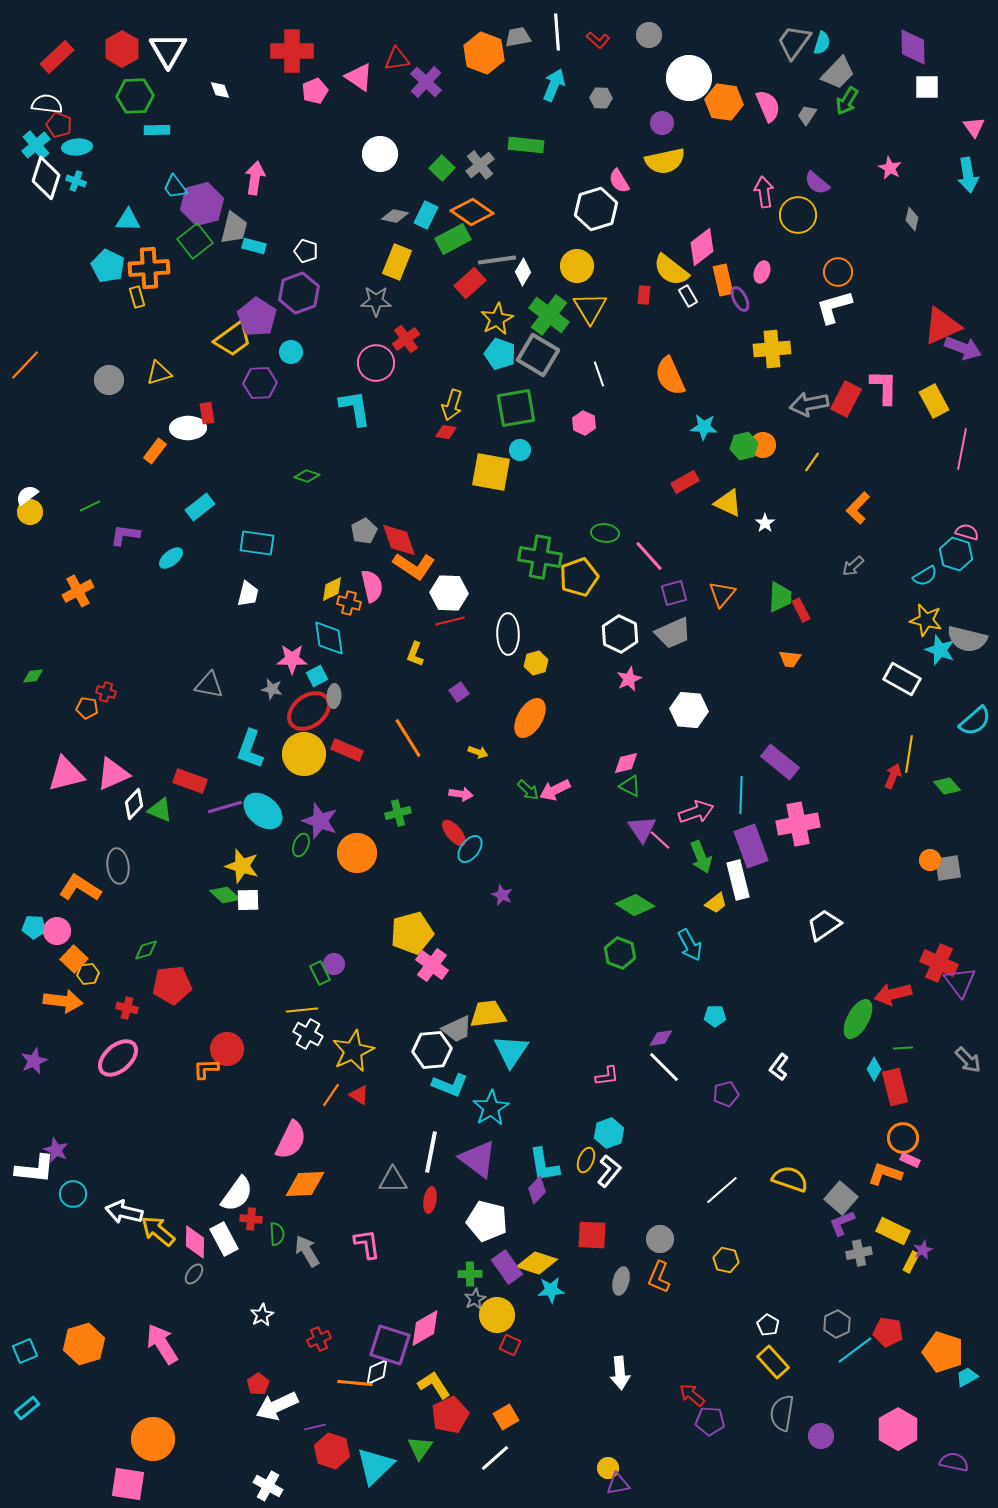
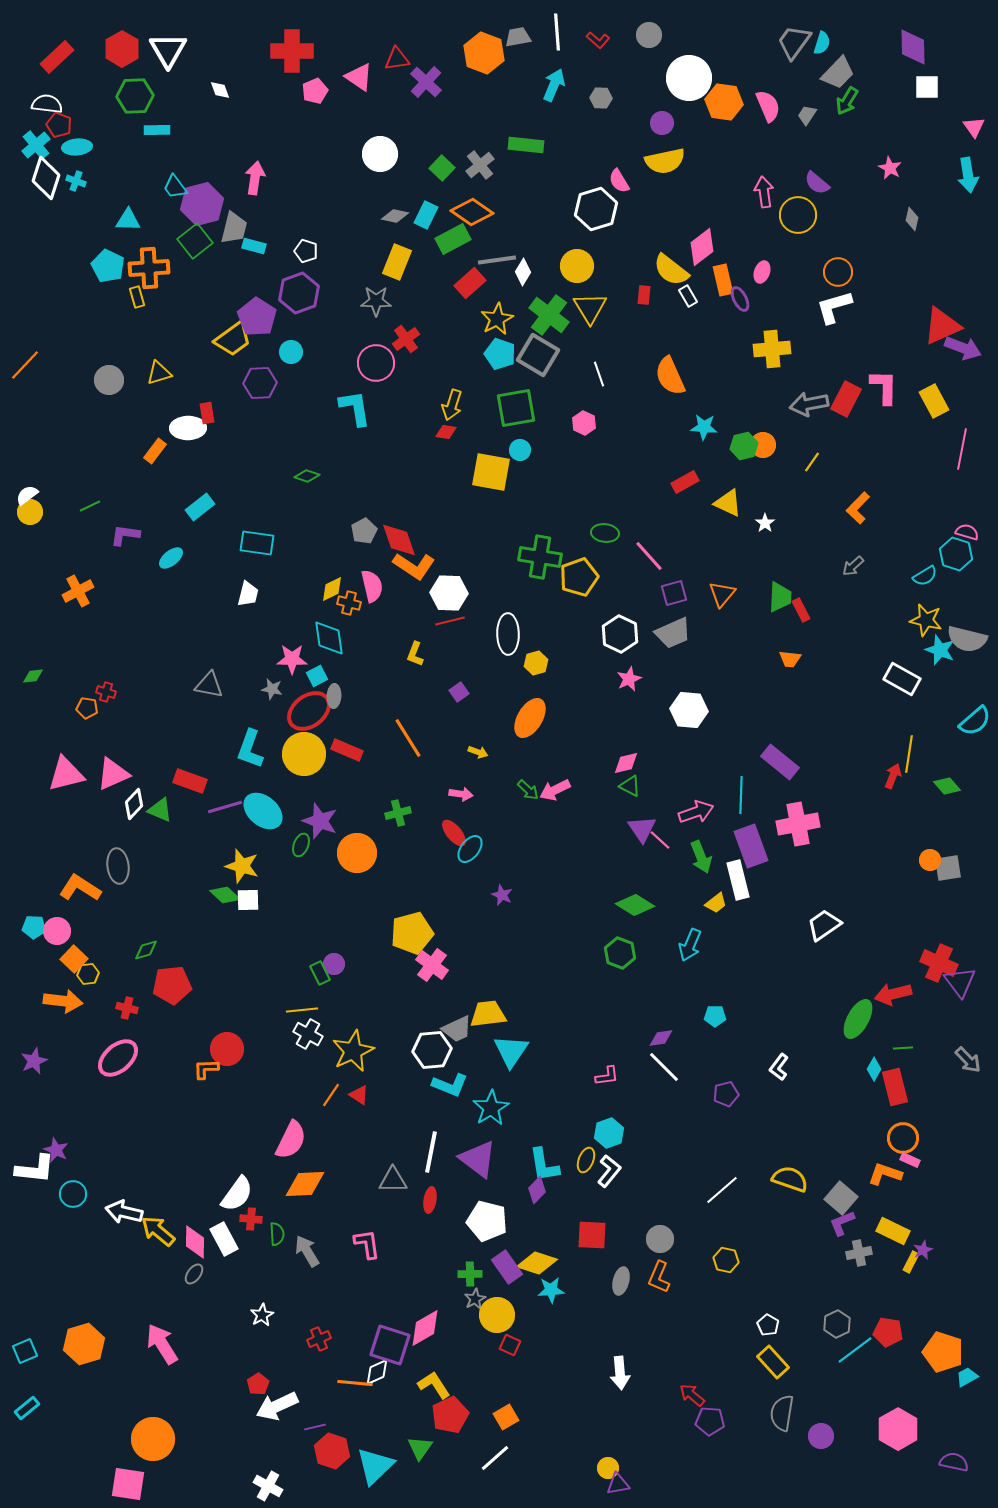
cyan arrow at (690, 945): rotated 52 degrees clockwise
